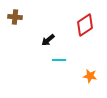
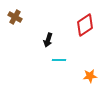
brown cross: rotated 24 degrees clockwise
black arrow: rotated 32 degrees counterclockwise
orange star: rotated 16 degrees counterclockwise
